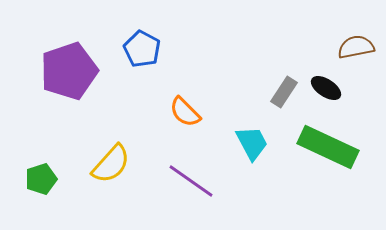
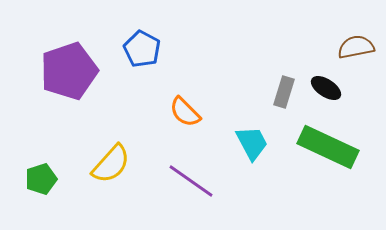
gray rectangle: rotated 16 degrees counterclockwise
